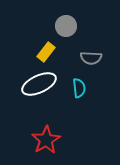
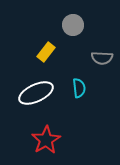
gray circle: moved 7 px right, 1 px up
gray semicircle: moved 11 px right
white ellipse: moved 3 px left, 9 px down
